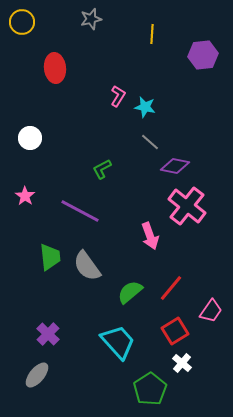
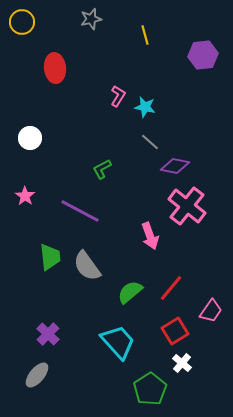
yellow line: moved 7 px left, 1 px down; rotated 18 degrees counterclockwise
